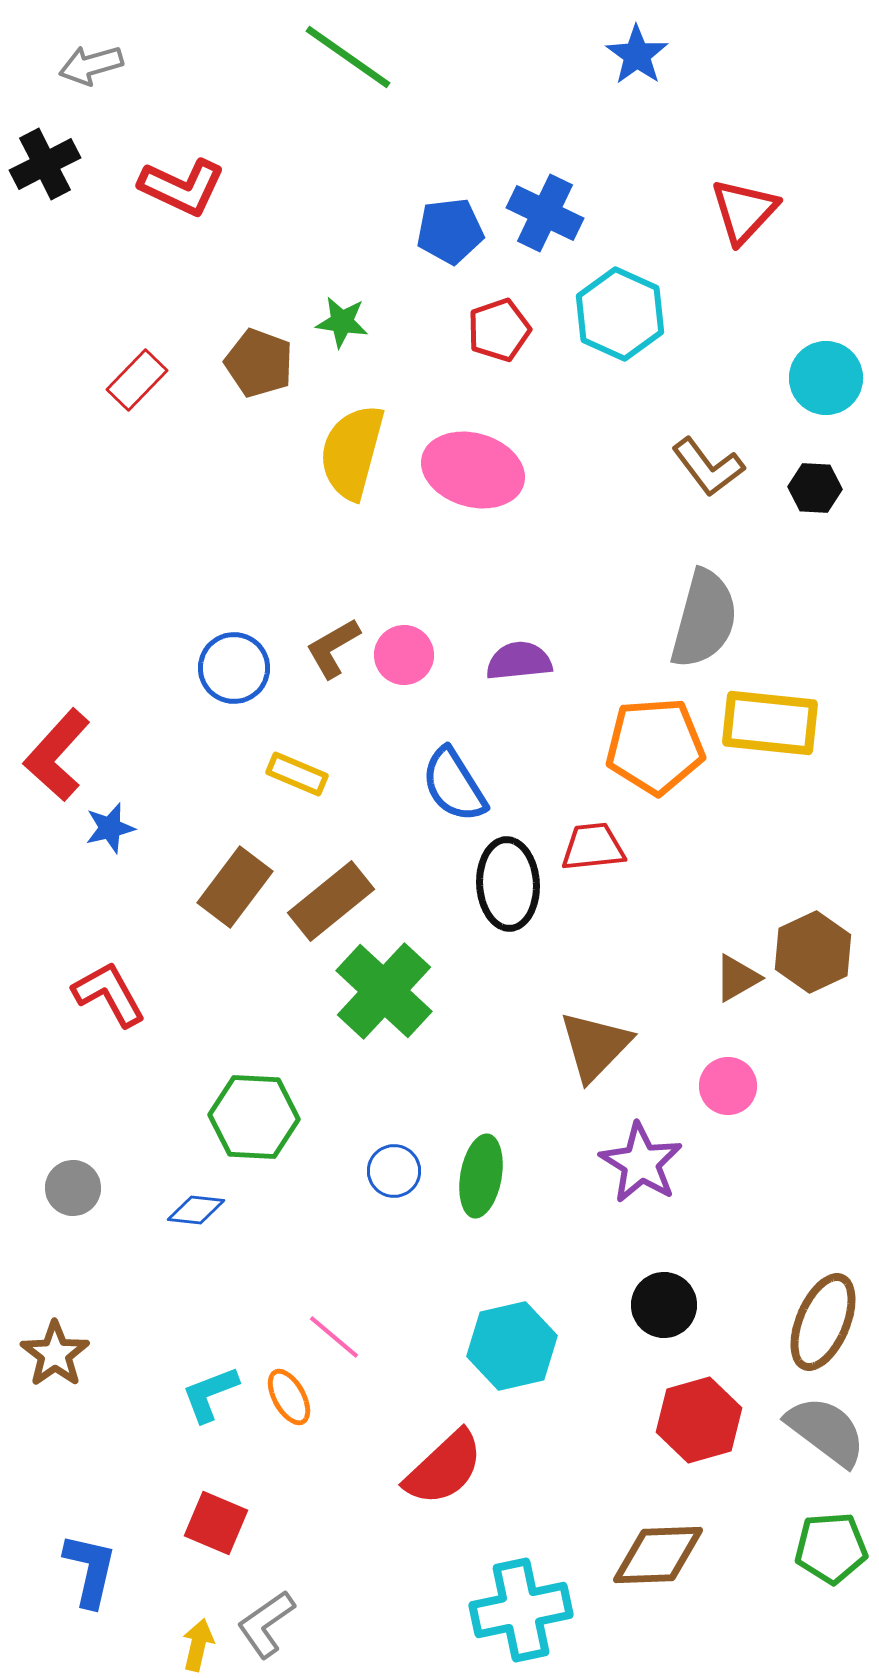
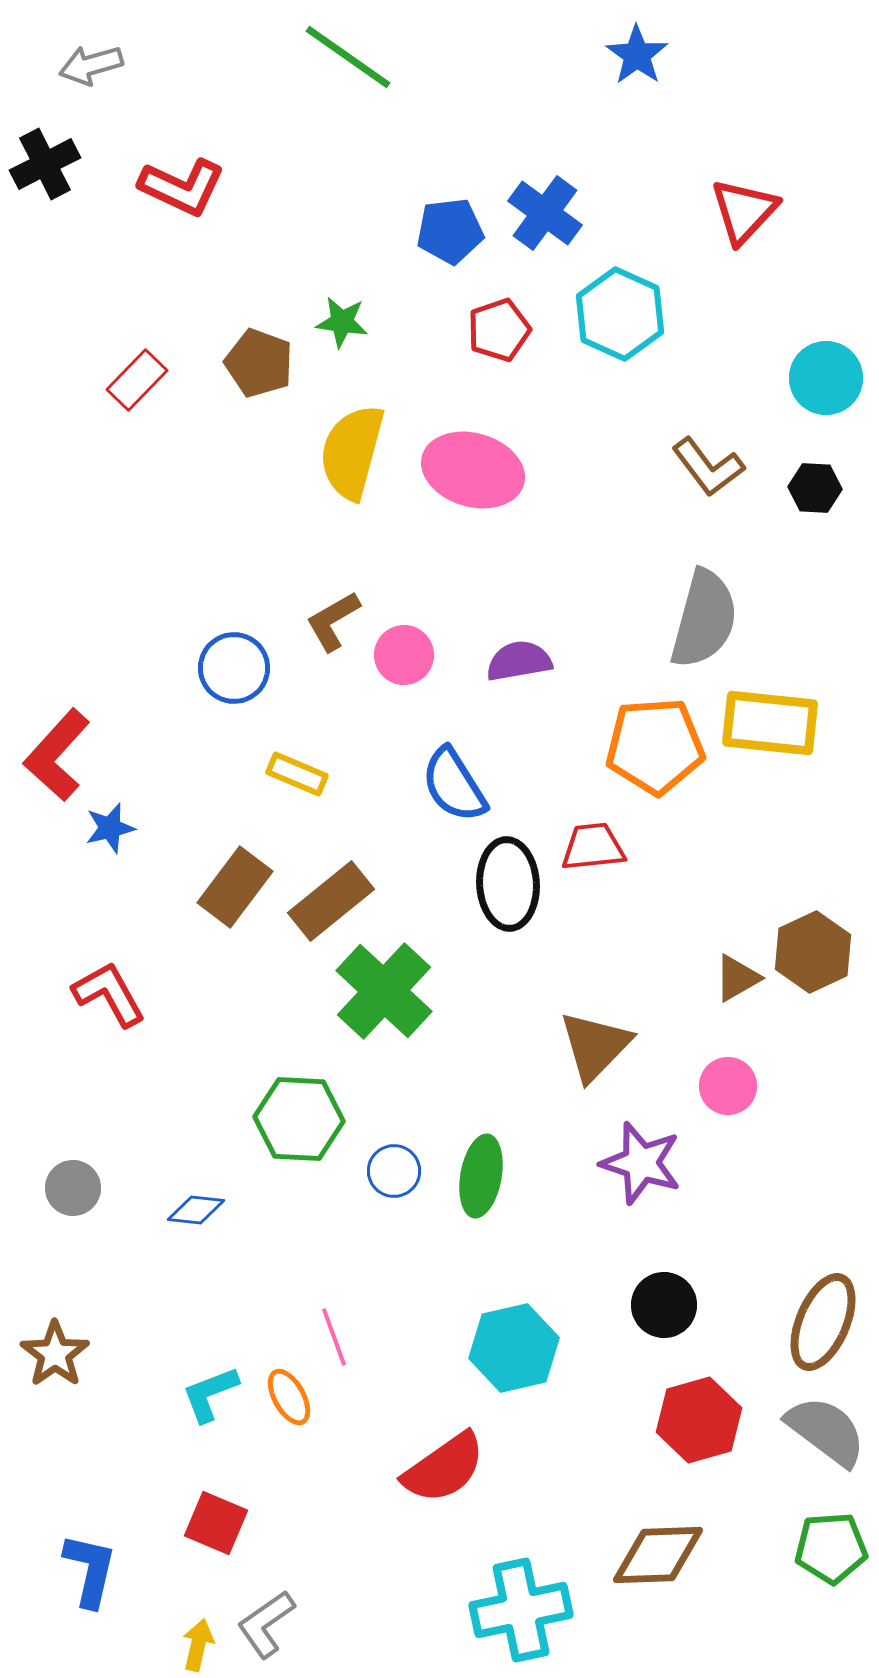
blue cross at (545, 213): rotated 10 degrees clockwise
brown L-shape at (333, 648): moved 27 px up
purple semicircle at (519, 661): rotated 4 degrees counterclockwise
green hexagon at (254, 1117): moved 45 px right, 2 px down
purple star at (641, 1163): rotated 14 degrees counterclockwise
pink line at (334, 1337): rotated 30 degrees clockwise
cyan hexagon at (512, 1346): moved 2 px right, 2 px down
red semicircle at (444, 1468): rotated 8 degrees clockwise
